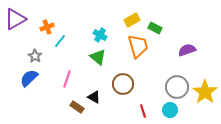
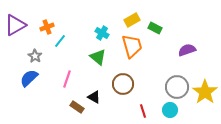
purple triangle: moved 6 px down
cyan cross: moved 2 px right, 2 px up
orange trapezoid: moved 6 px left
